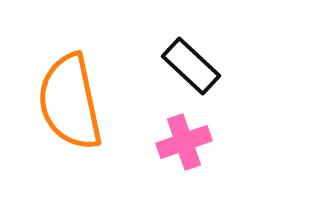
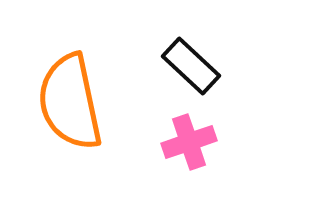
pink cross: moved 5 px right
